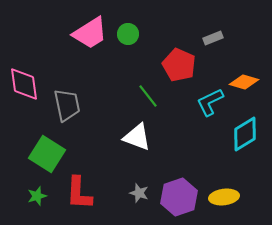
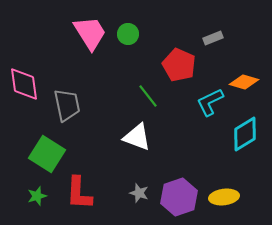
pink trapezoid: rotated 90 degrees counterclockwise
